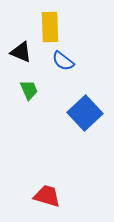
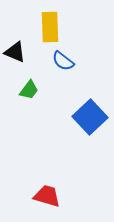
black triangle: moved 6 px left
green trapezoid: rotated 60 degrees clockwise
blue square: moved 5 px right, 4 px down
